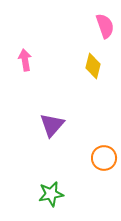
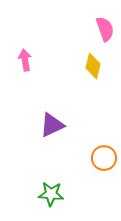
pink semicircle: moved 3 px down
purple triangle: rotated 24 degrees clockwise
green star: rotated 15 degrees clockwise
